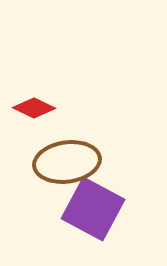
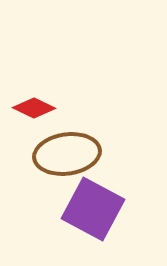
brown ellipse: moved 8 px up
